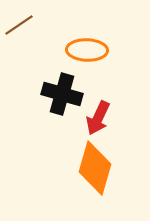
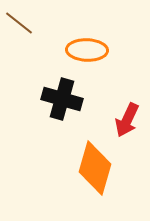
brown line: moved 2 px up; rotated 72 degrees clockwise
black cross: moved 5 px down
red arrow: moved 29 px right, 2 px down
